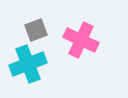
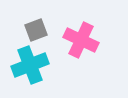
cyan cross: moved 2 px right, 1 px down
